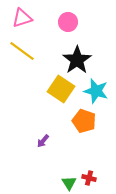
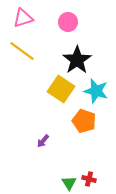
pink triangle: moved 1 px right
red cross: moved 1 px down
